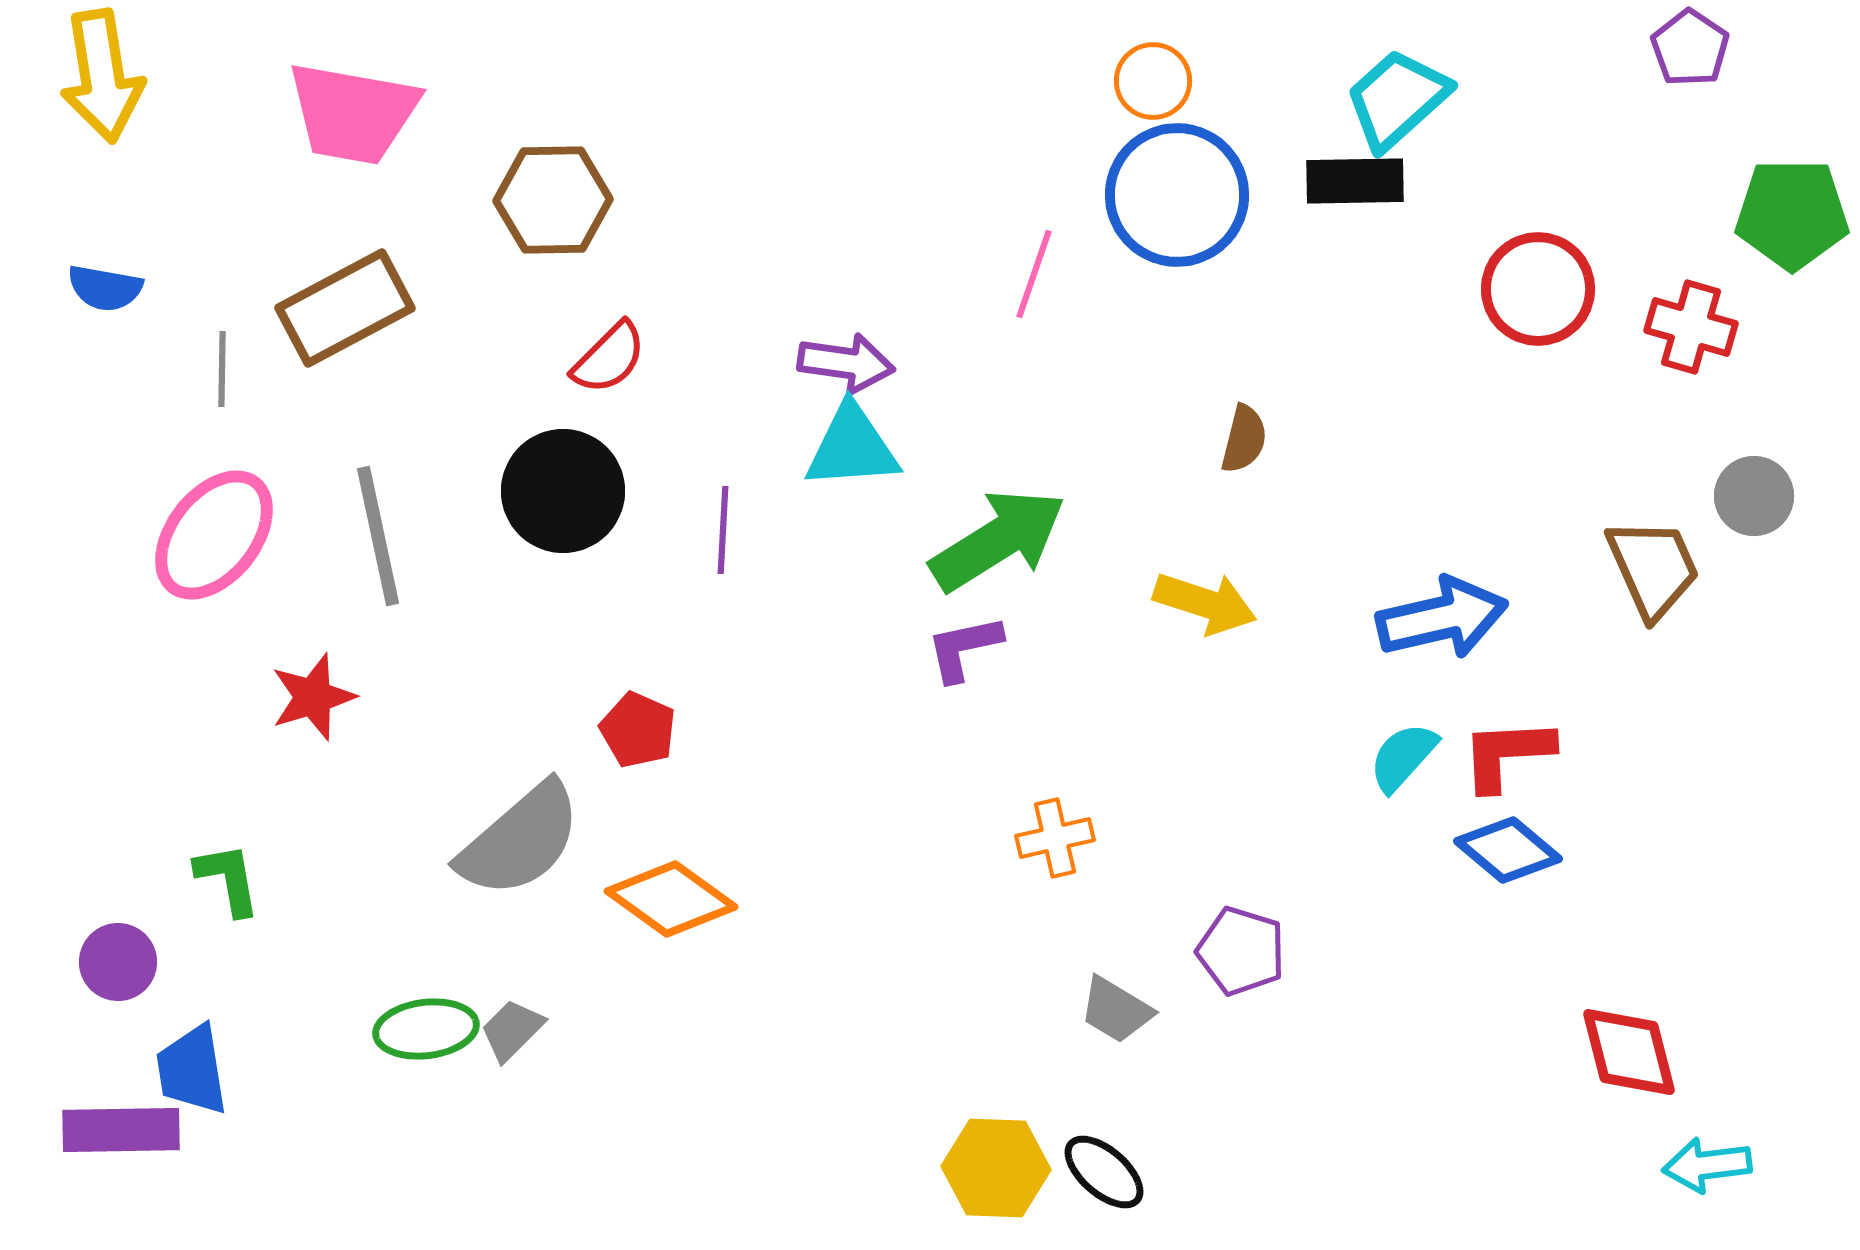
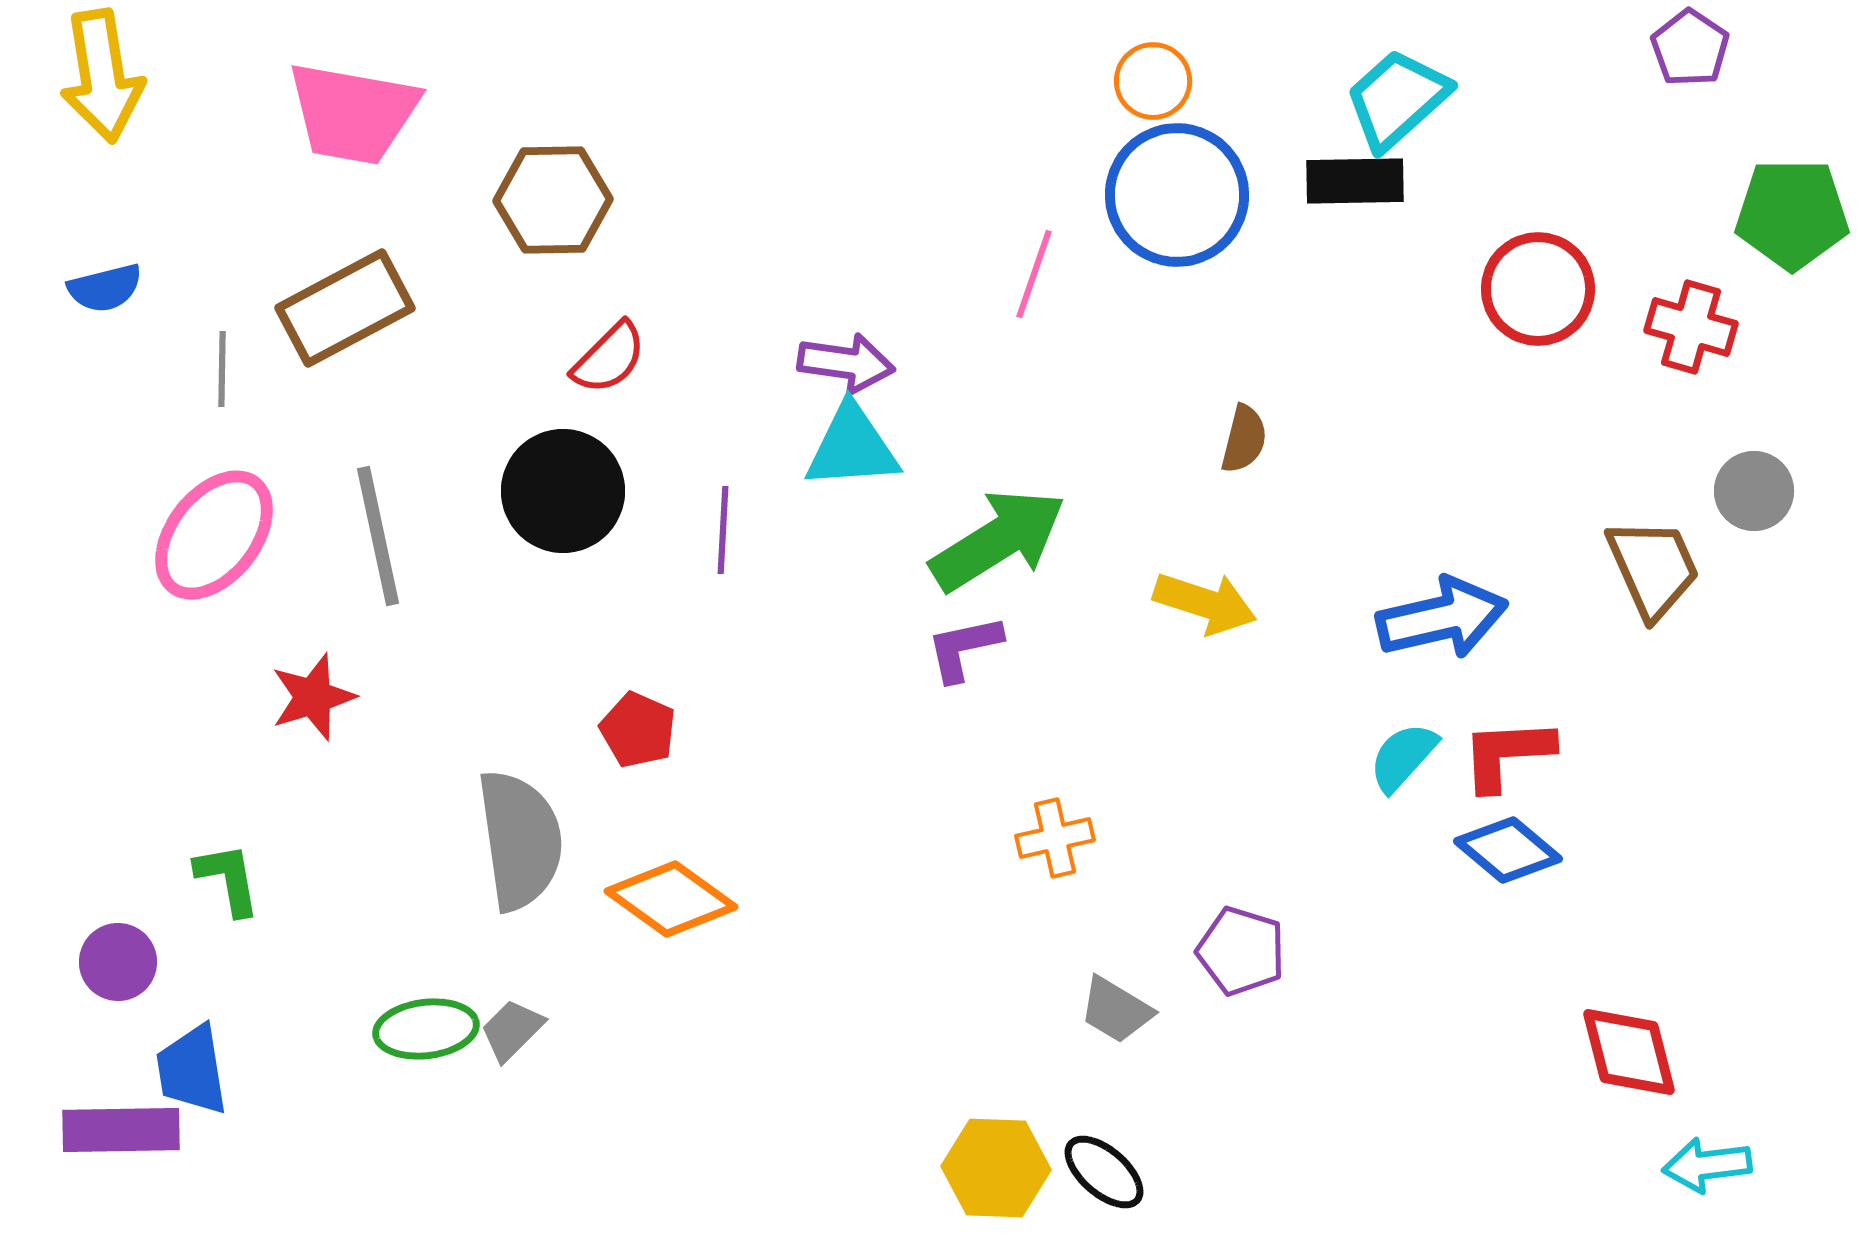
blue semicircle at (105, 288): rotated 24 degrees counterclockwise
gray circle at (1754, 496): moved 5 px up
gray semicircle at (520, 840): rotated 57 degrees counterclockwise
